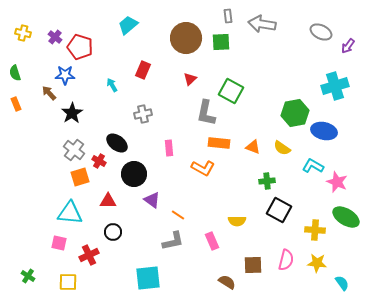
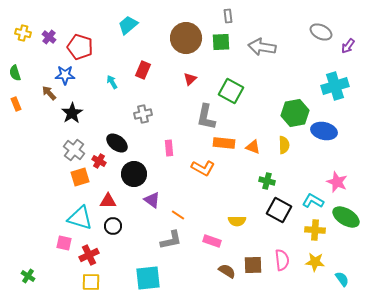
gray arrow at (262, 24): moved 23 px down
purple cross at (55, 37): moved 6 px left
cyan arrow at (112, 85): moved 3 px up
gray L-shape at (206, 113): moved 4 px down
orange rectangle at (219, 143): moved 5 px right
yellow semicircle at (282, 148): moved 2 px right, 3 px up; rotated 126 degrees counterclockwise
cyan L-shape at (313, 166): moved 35 px down
green cross at (267, 181): rotated 21 degrees clockwise
cyan triangle at (70, 213): moved 10 px right, 5 px down; rotated 12 degrees clockwise
black circle at (113, 232): moved 6 px up
gray L-shape at (173, 241): moved 2 px left, 1 px up
pink rectangle at (212, 241): rotated 48 degrees counterclockwise
pink square at (59, 243): moved 5 px right
pink semicircle at (286, 260): moved 4 px left; rotated 20 degrees counterclockwise
yellow star at (317, 263): moved 2 px left, 1 px up
yellow square at (68, 282): moved 23 px right
brown semicircle at (227, 282): moved 11 px up
cyan semicircle at (342, 283): moved 4 px up
